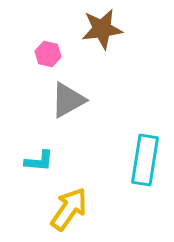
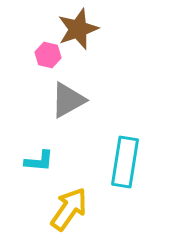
brown star: moved 24 px left; rotated 12 degrees counterclockwise
pink hexagon: moved 1 px down
cyan rectangle: moved 20 px left, 2 px down
